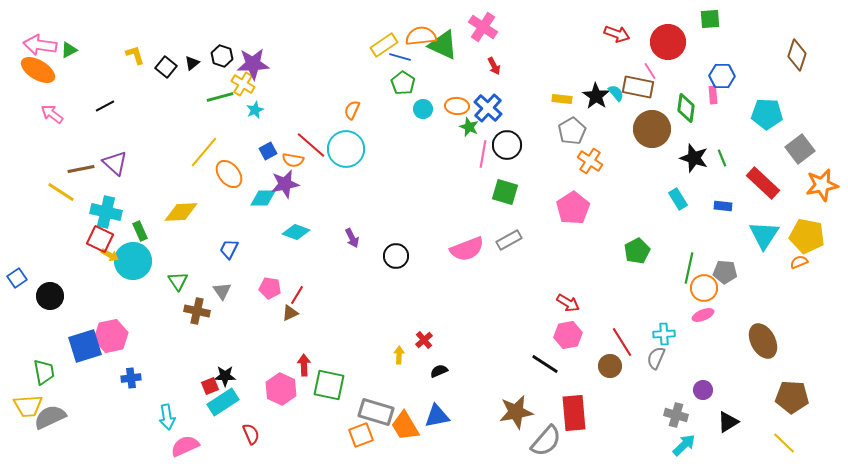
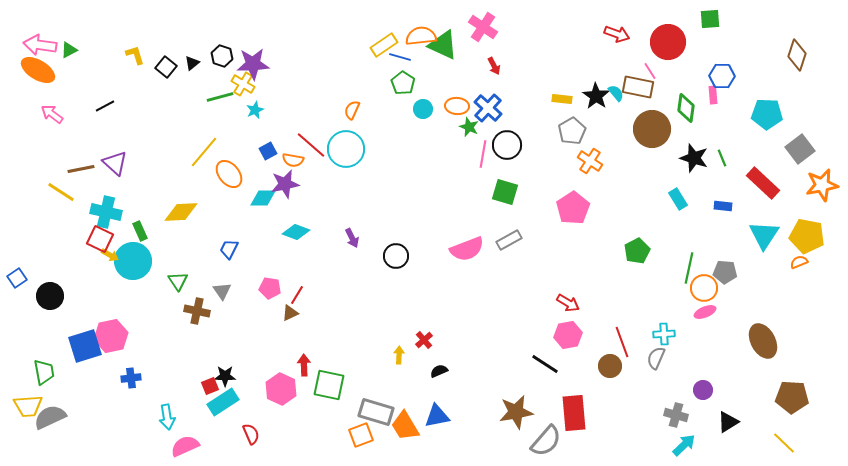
pink ellipse at (703, 315): moved 2 px right, 3 px up
red line at (622, 342): rotated 12 degrees clockwise
